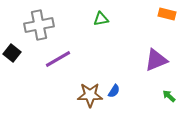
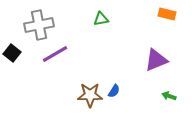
purple line: moved 3 px left, 5 px up
green arrow: rotated 24 degrees counterclockwise
